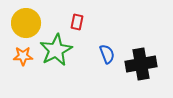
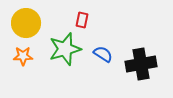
red rectangle: moved 5 px right, 2 px up
green star: moved 9 px right, 1 px up; rotated 12 degrees clockwise
blue semicircle: moved 4 px left; rotated 36 degrees counterclockwise
